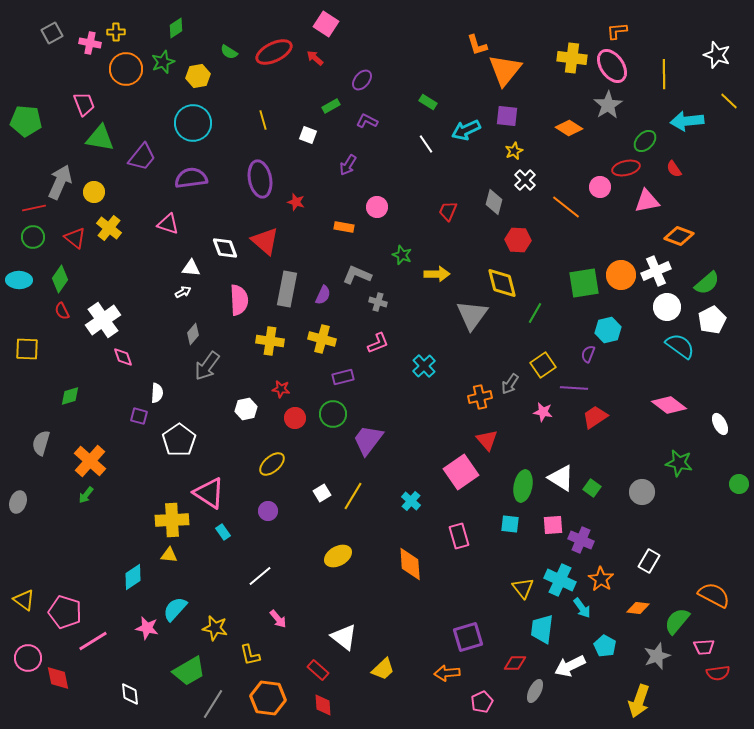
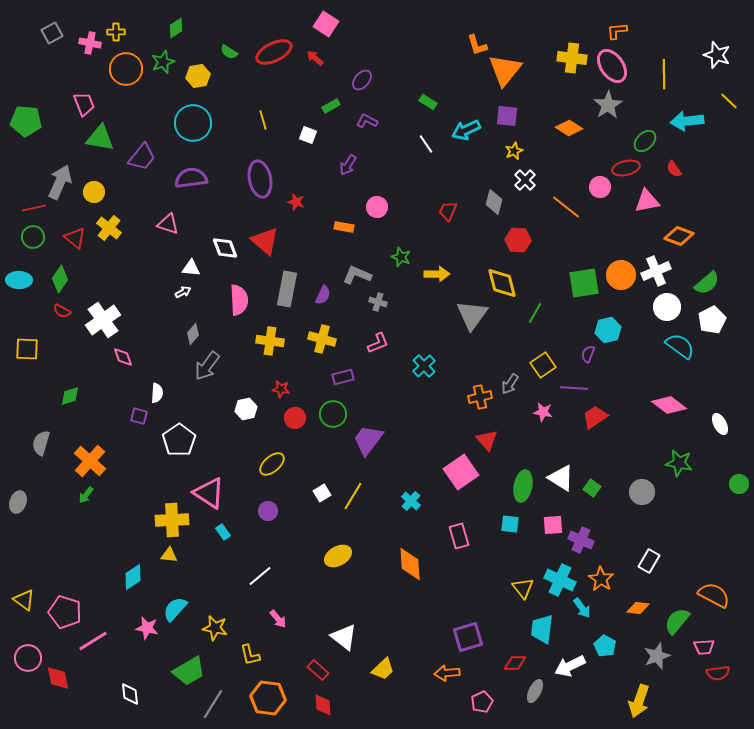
green star at (402, 255): moved 1 px left, 2 px down
red semicircle at (62, 311): rotated 36 degrees counterclockwise
